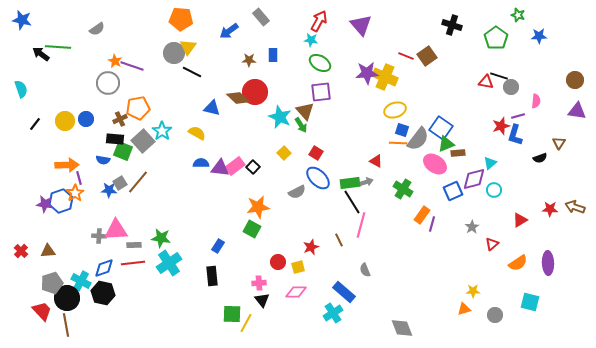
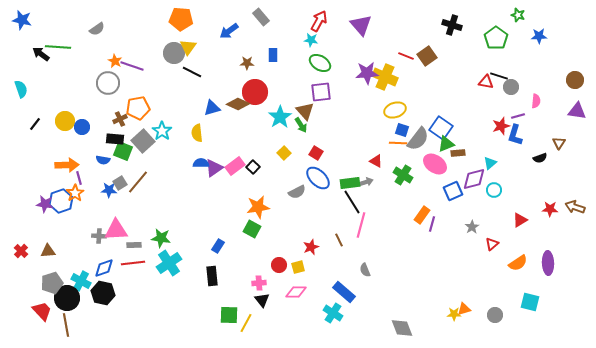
brown star at (249, 60): moved 2 px left, 3 px down
brown diamond at (238, 98): moved 6 px down; rotated 20 degrees counterclockwise
blue triangle at (212, 108): rotated 30 degrees counterclockwise
cyan star at (280, 117): rotated 15 degrees clockwise
blue circle at (86, 119): moved 4 px left, 8 px down
yellow semicircle at (197, 133): rotated 126 degrees counterclockwise
purple triangle at (220, 168): moved 6 px left; rotated 42 degrees counterclockwise
green cross at (403, 189): moved 14 px up
red circle at (278, 262): moved 1 px right, 3 px down
yellow star at (473, 291): moved 19 px left, 23 px down
cyan cross at (333, 313): rotated 24 degrees counterclockwise
green square at (232, 314): moved 3 px left, 1 px down
